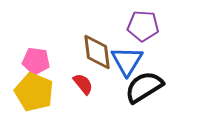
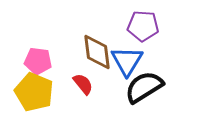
pink pentagon: moved 2 px right
